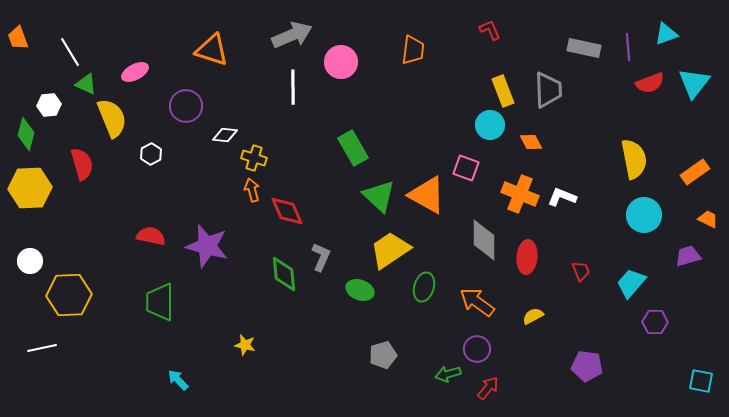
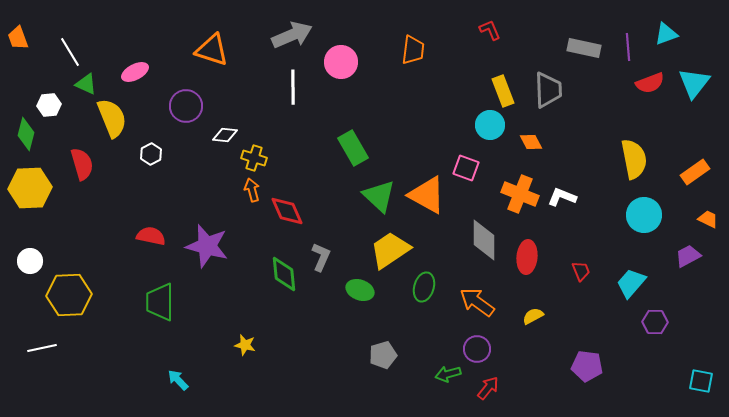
purple trapezoid at (688, 256): rotated 12 degrees counterclockwise
